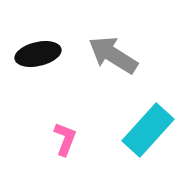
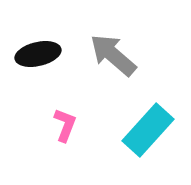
gray arrow: rotated 9 degrees clockwise
pink L-shape: moved 14 px up
